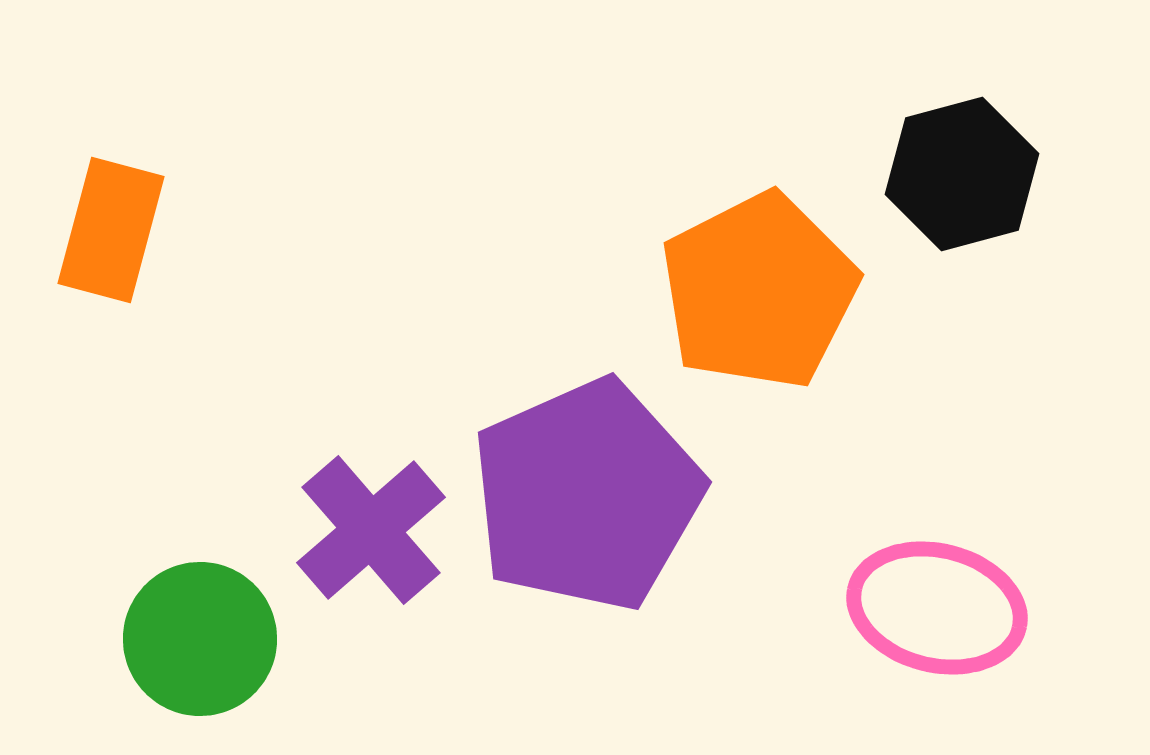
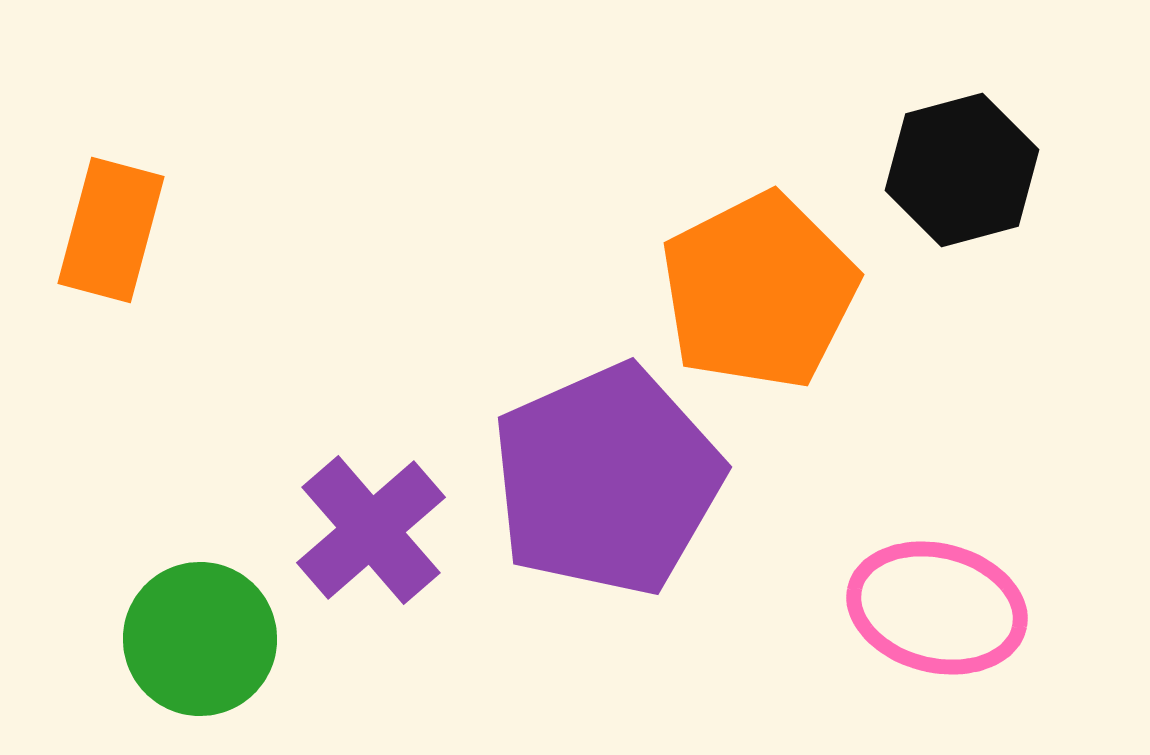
black hexagon: moved 4 px up
purple pentagon: moved 20 px right, 15 px up
